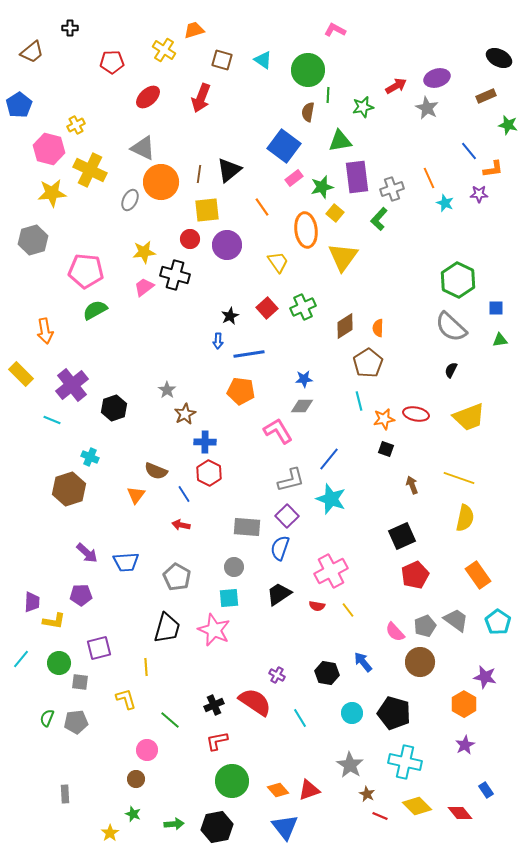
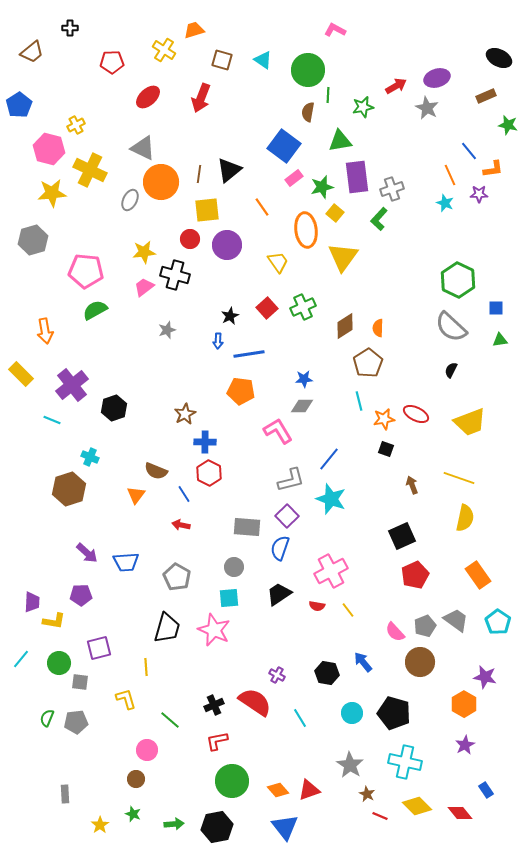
orange line at (429, 178): moved 21 px right, 3 px up
gray star at (167, 390): moved 60 px up; rotated 18 degrees clockwise
red ellipse at (416, 414): rotated 15 degrees clockwise
yellow trapezoid at (469, 417): moved 1 px right, 5 px down
yellow star at (110, 833): moved 10 px left, 8 px up
